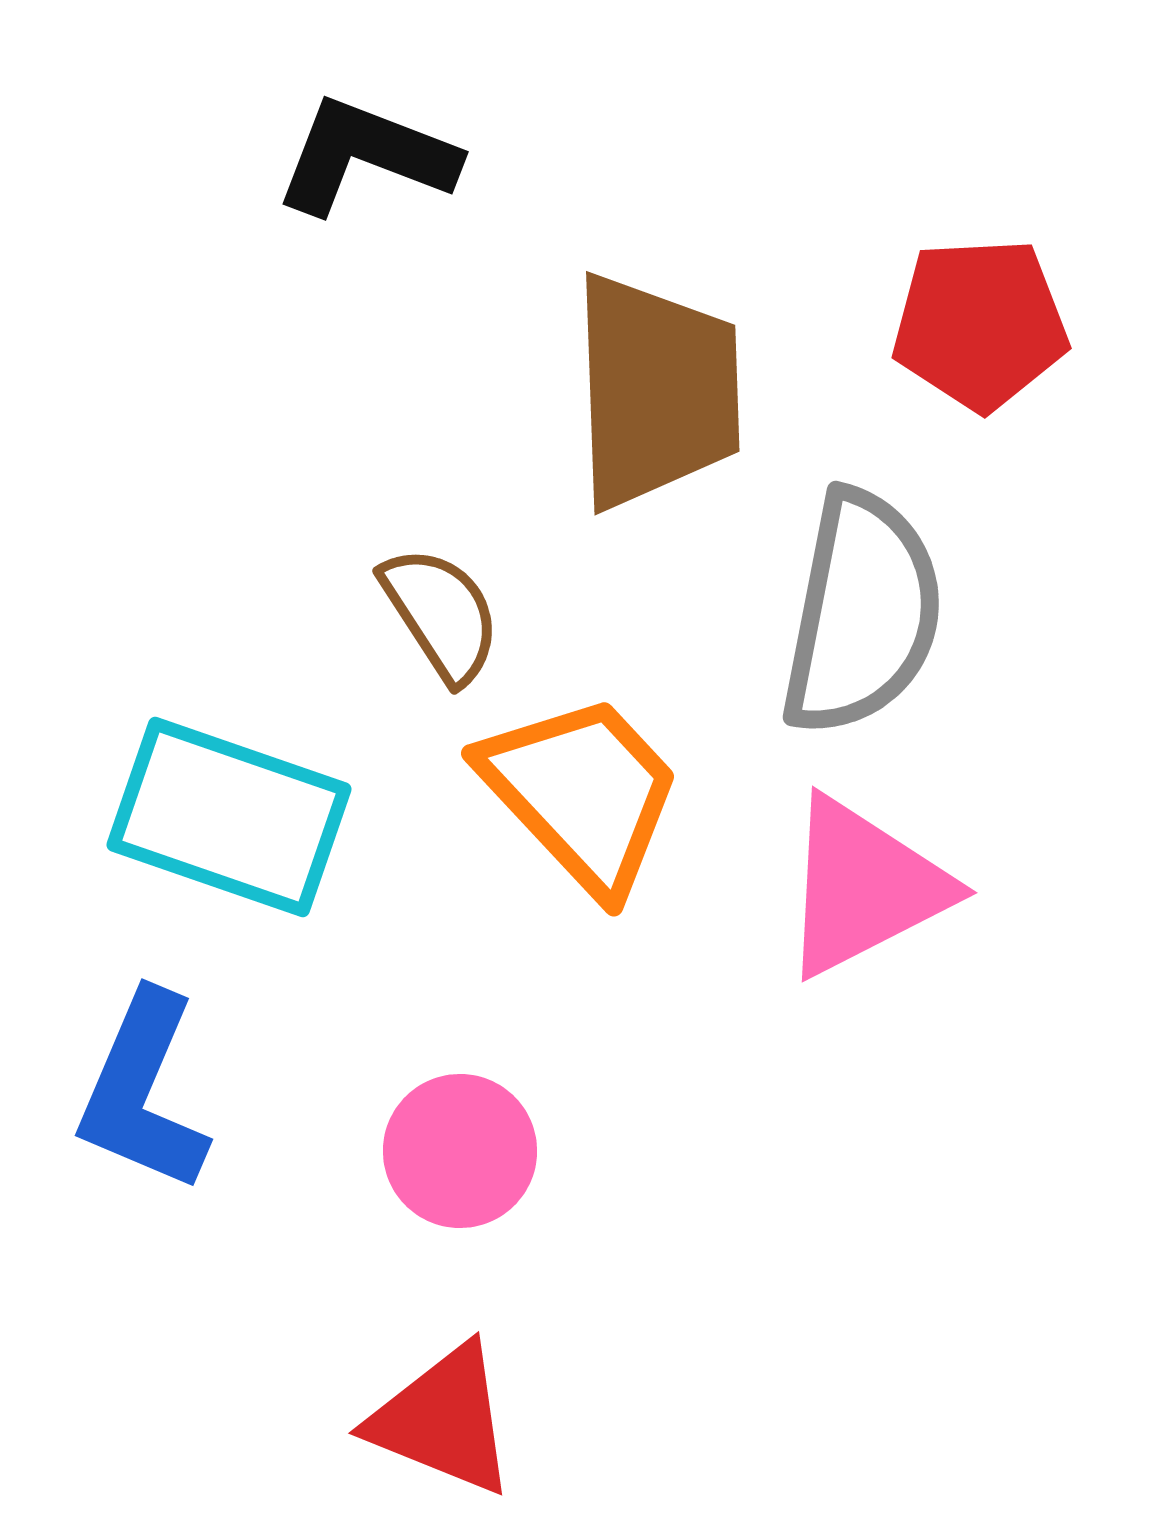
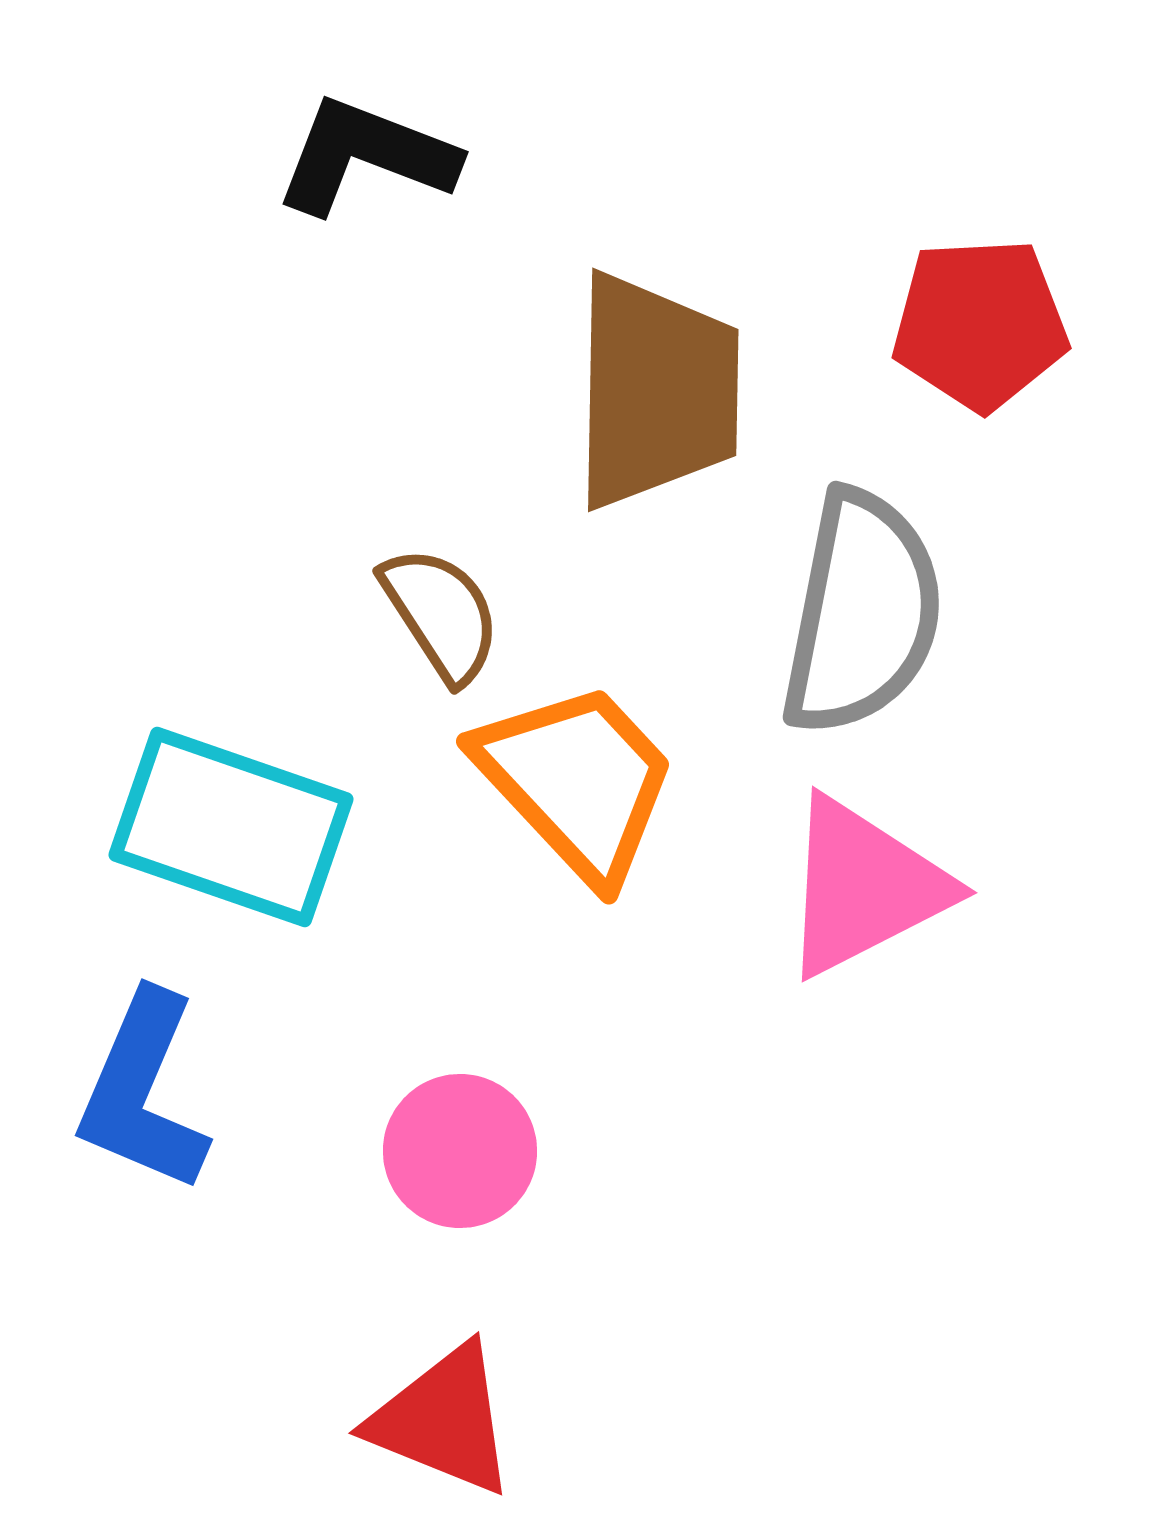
brown trapezoid: rotated 3 degrees clockwise
orange trapezoid: moved 5 px left, 12 px up
cyan rectangle: moved 2 px right, 10 px down
